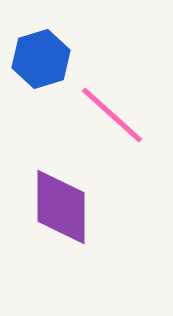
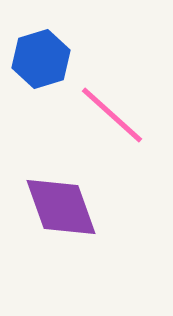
purple diamond: rotated 20 degrees counterclockwise
